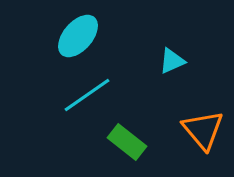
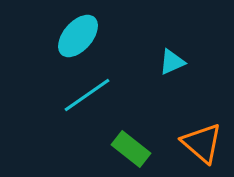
cyan triangle: moved 1 px down
orange triangle: moved 1 px left, 13 px down; rotated 9 degrees counterclockwise
green rectangle: moved 4 px right, 7 px down
